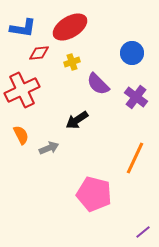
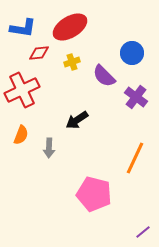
purple semicircle: moved 6 px right, 8 px up
orange semicircle: rotated 48 degrees clockwise
gray arrow: rotated 114 degrees clockwise
